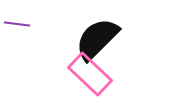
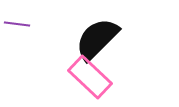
pink rectangle: moved 3 px down
